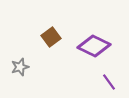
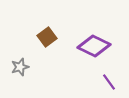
brown square: moved 4 px left
